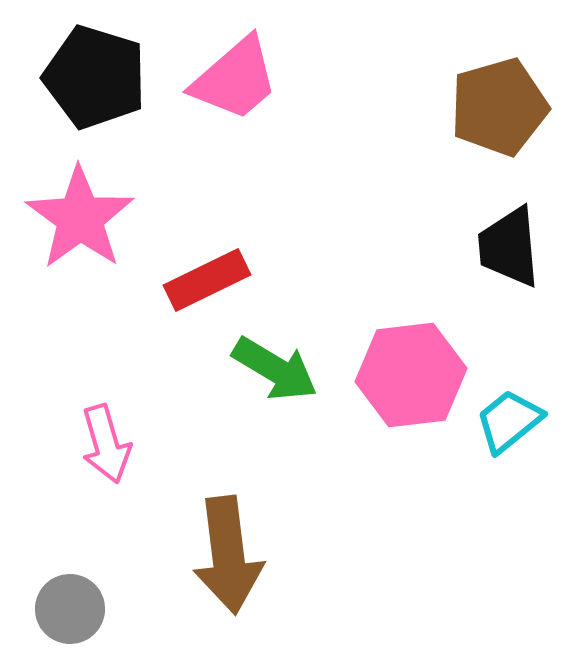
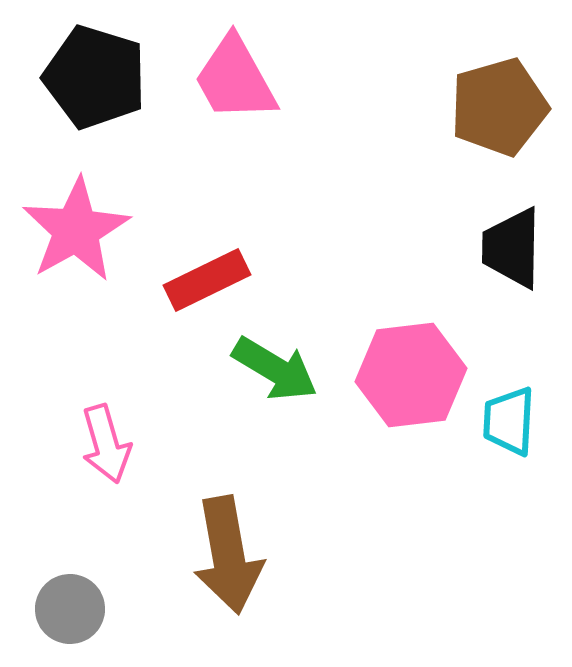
pink trapezoid: rotated 102 degrees clockwise
pink star: moved 4 px left, 12 px down; rotated 7 degrees clockwise
black trapezoid: moved 3 px right, 1 px down; rotated 6 degrees clockwise
cyan trapezoid: rotated 48 degrees counterclockwise
brown arrow: rotated 3 degrees counterclockwise
